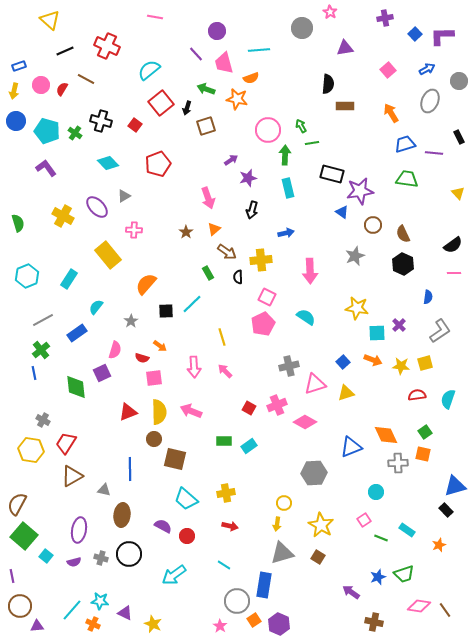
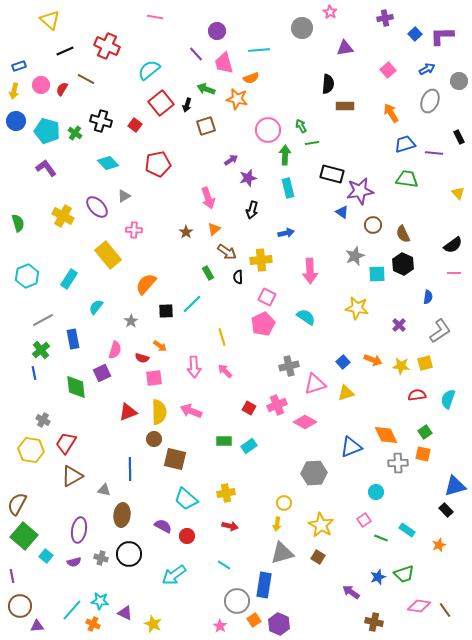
black arrow at (187, 108): moved 3 px up
red pentagon at (158, 164): rotated 10 degrees clockwise
blue rectangle at (77, 333): moved 4 px left, 6 px down; rotated 66 degrees counterclockwise
cyan square at (377, 333): moved 59 px up
